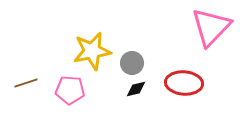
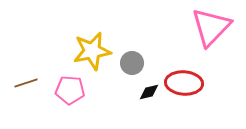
black diamond: moved 13 px right, 3 px down
